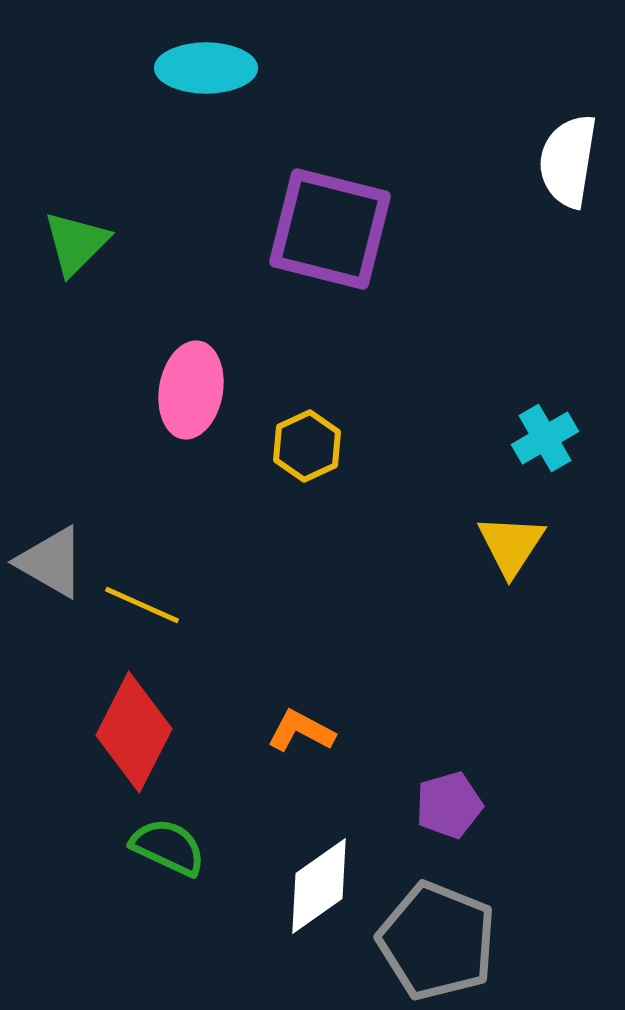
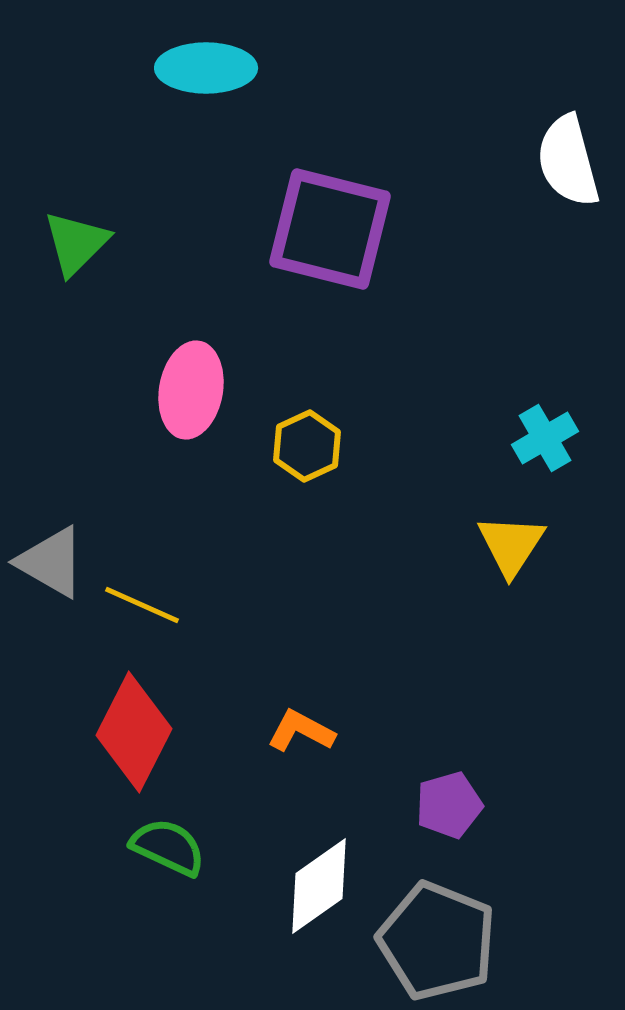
white semicircle: rotated 24 degrees counterclockwise
